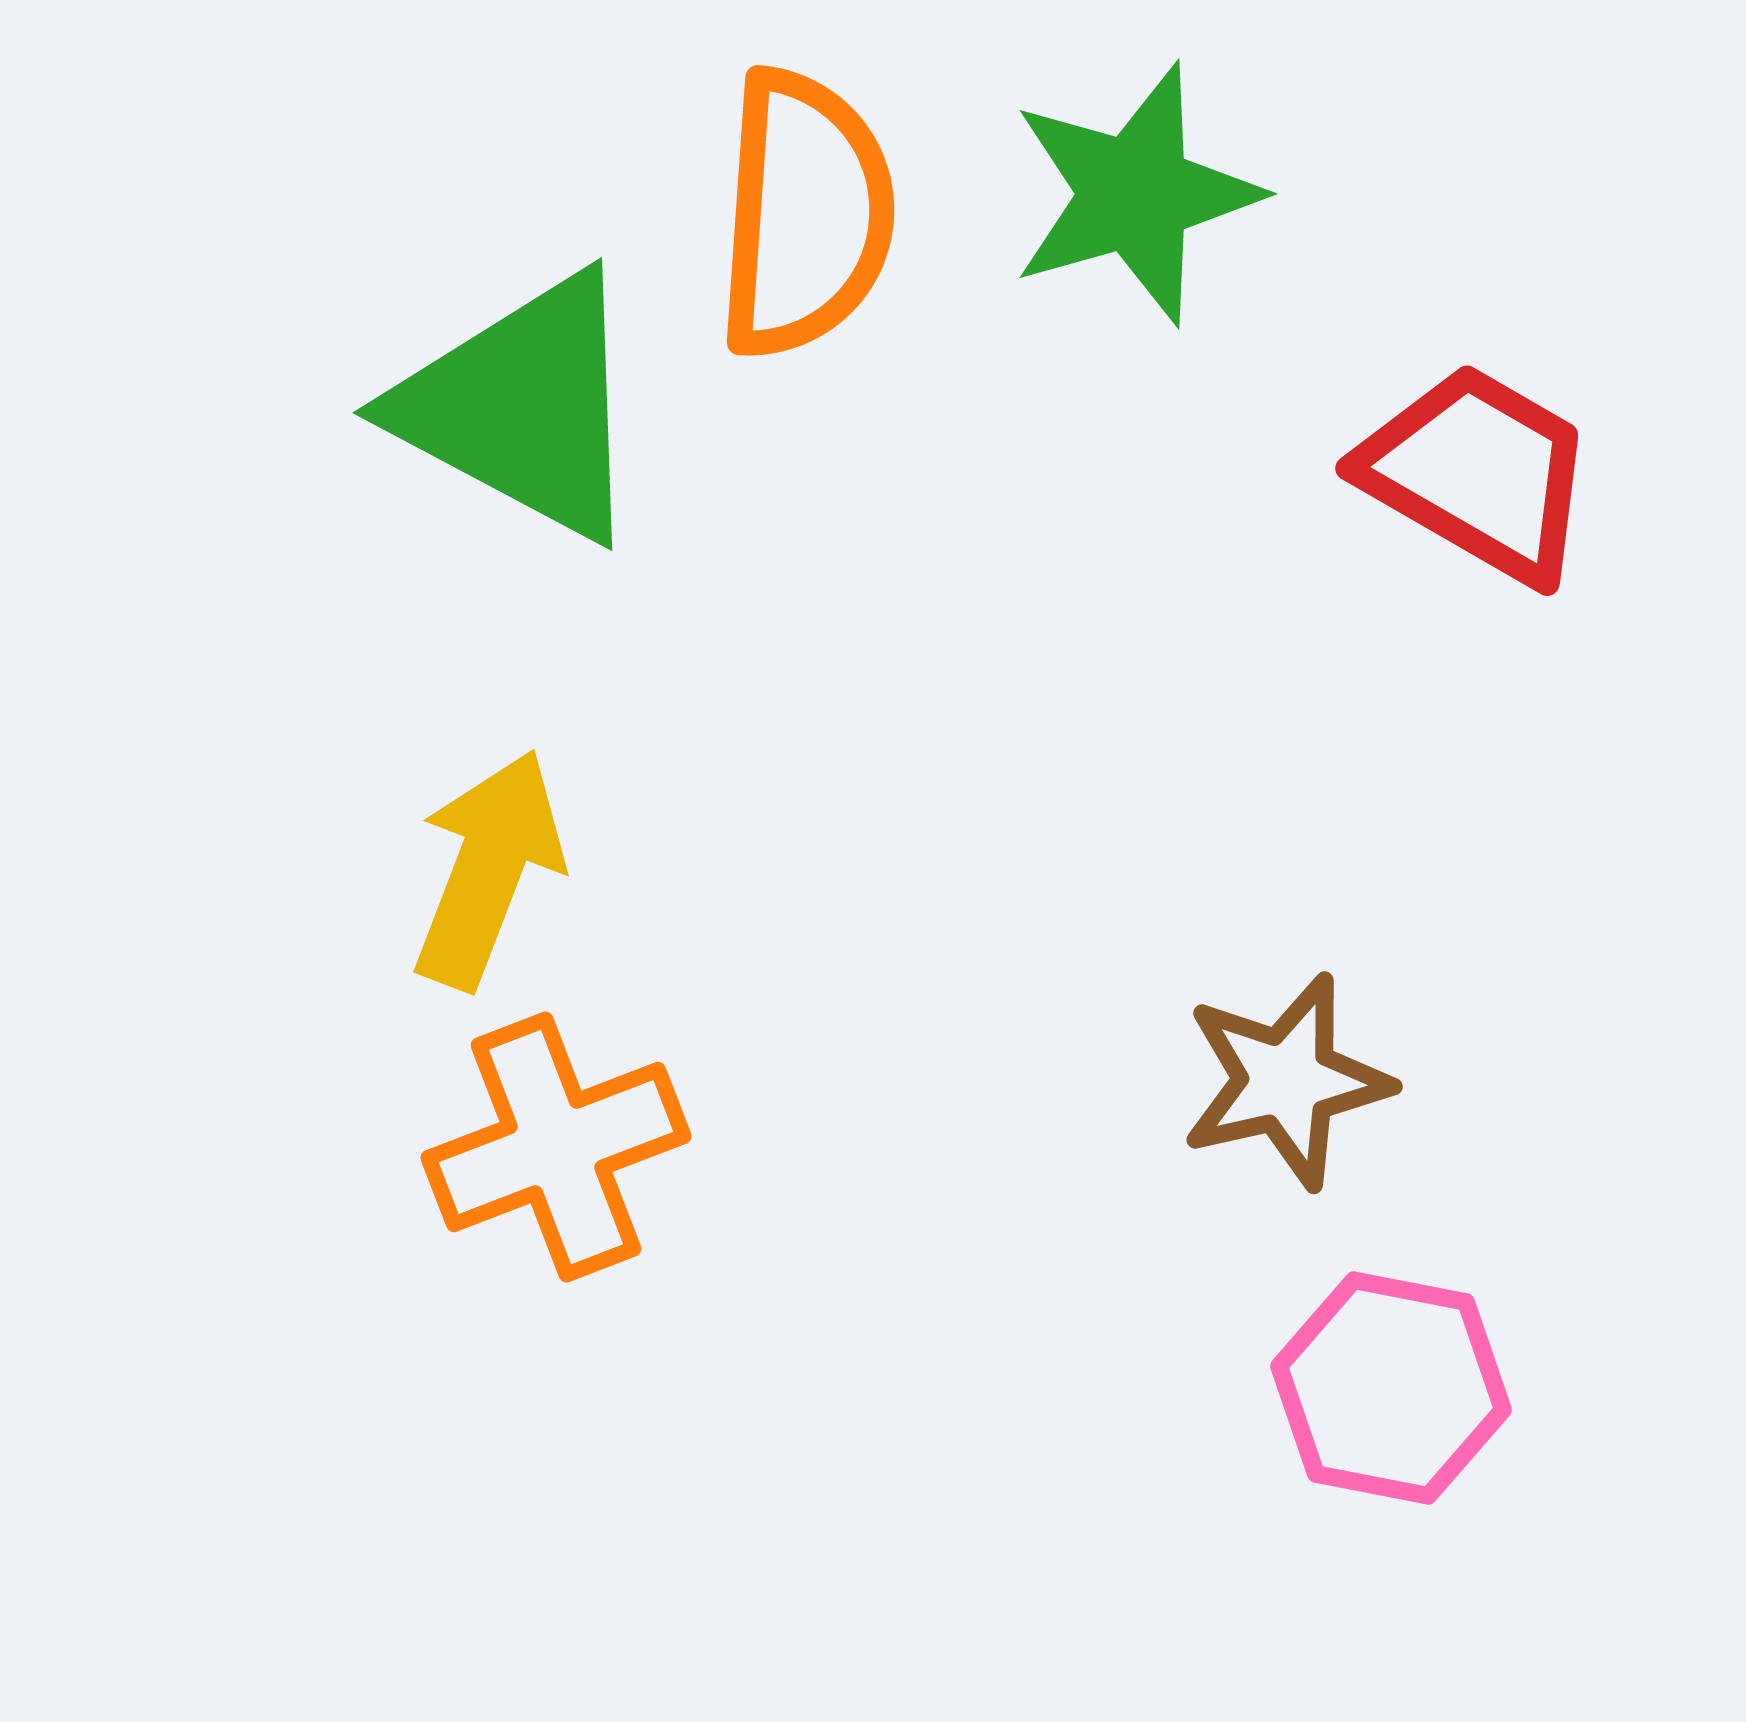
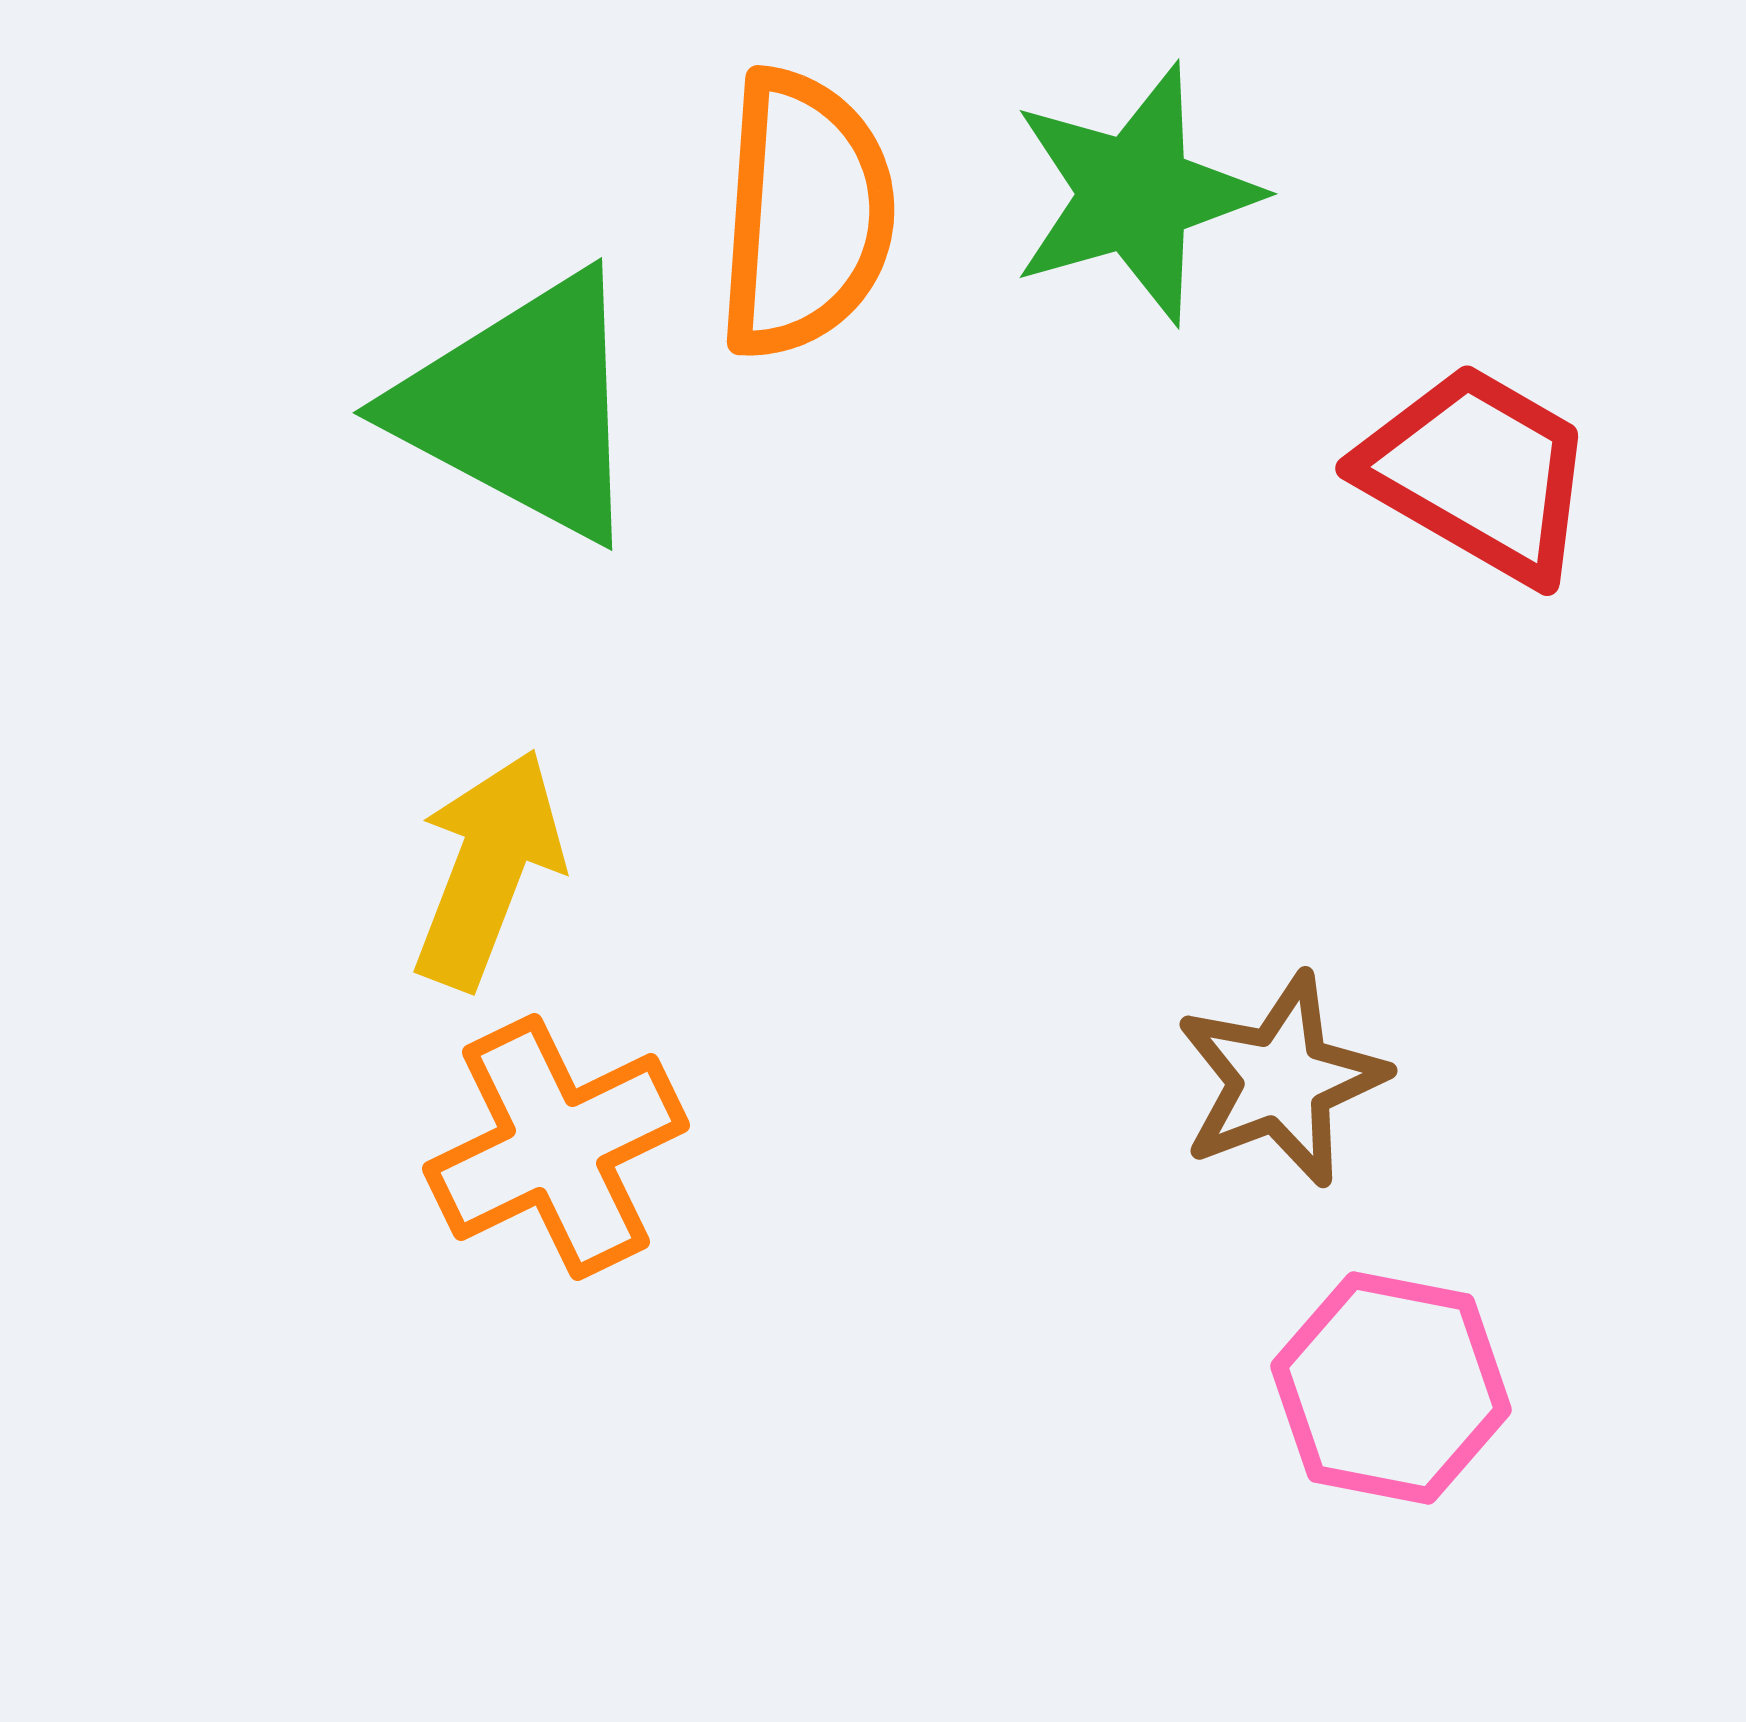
brown star: moved 5 px left, 1 px up; rotated 8 degrees counterclockwise
orange cross: rotated 5 degrees counterclockwise
